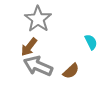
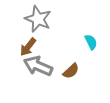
gray star: rotated 12 degrees counterclockwise
brown arrow: moved 1 px left
